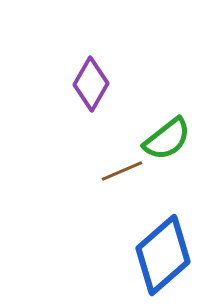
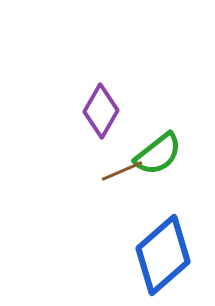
purple diamond: moved 10 px right, 27 px down
green semicircle: moved 9 px left, 15 px down
